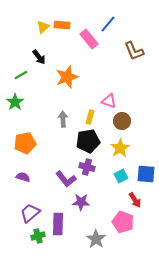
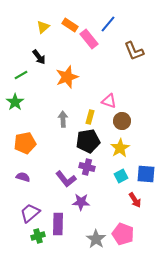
orange rectangle: moved 8 px right; rotated 28 degrees clockwise
pink pentagon: moved 12 px down
